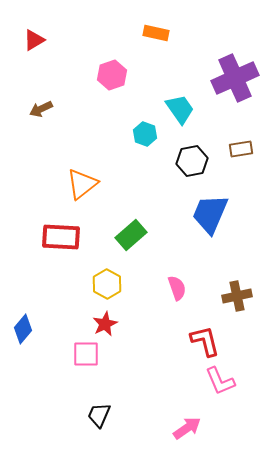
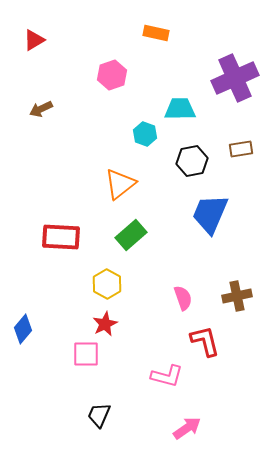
cyan trapezoid: rotated 56 degrees counterclockwise
orange triangle: moved 38 px right
pink semicircle: moved 6 px right, 10 px down
pink L-shape: moved 53 px left, 5 px up; rotated 52 degrees counterclockwise
